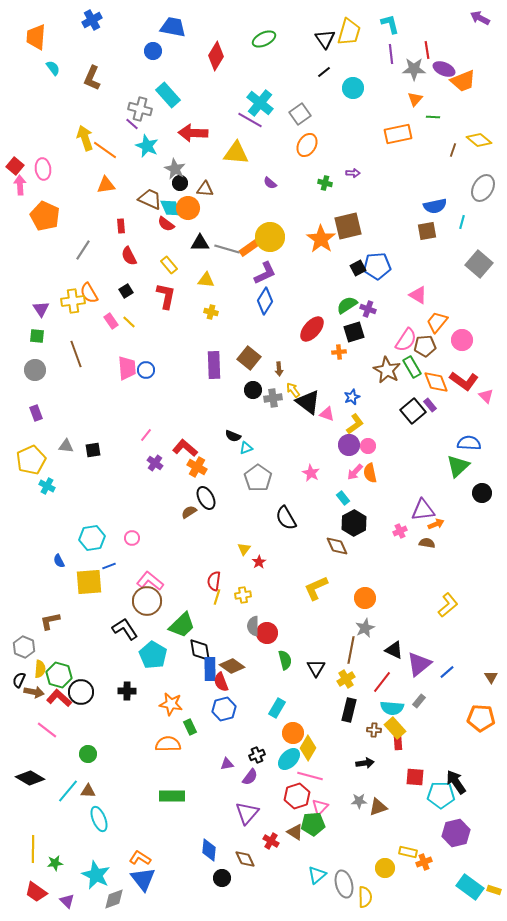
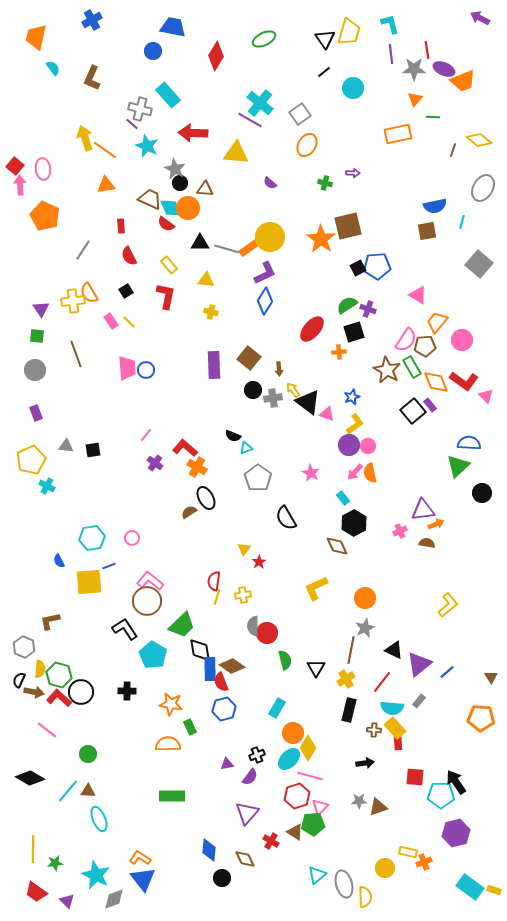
orange trapezoid at (36, 37): rotated 8 degrees clockwise
